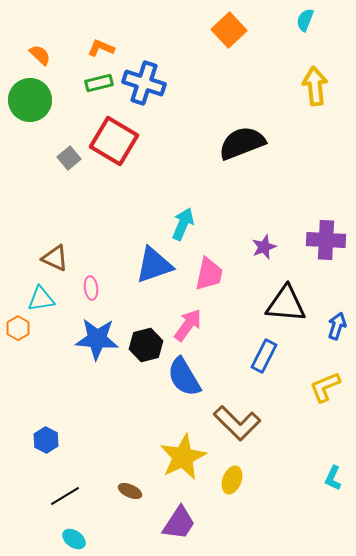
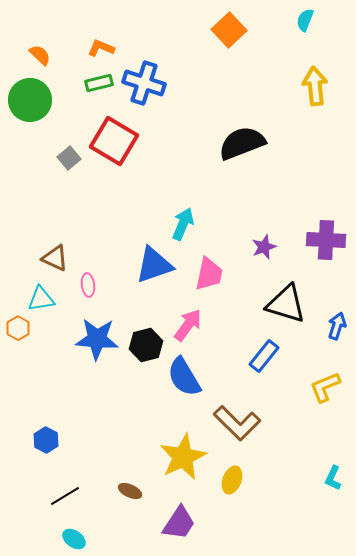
pink ellipse: moved 3 px left, 3 px up
black triangle: rotated 12 degrees clockwise
blue rectangle: rotated 12 degrees clockwise
